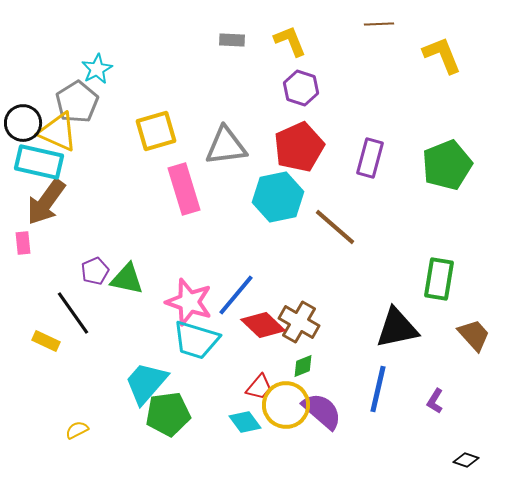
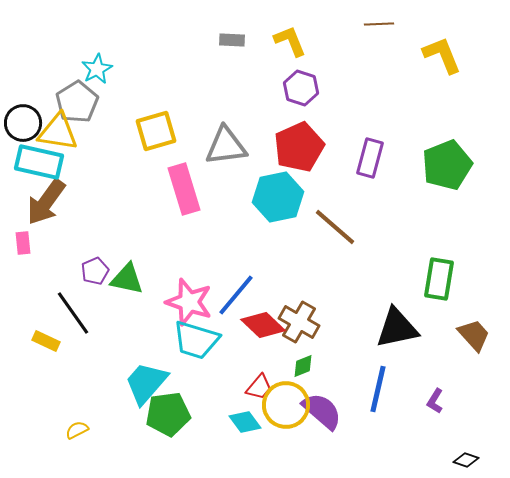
yellow triangle at (58, 132): rotated 15 degrees counterclockwise
